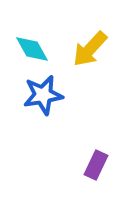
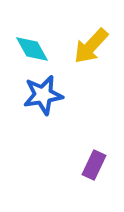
yellow arrow: moved 1 px right, 3 px up
purple rectangle: moved 2 px left
